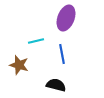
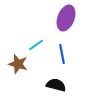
cyan line: moved 4 px down; rotated 21 degrees counterclockwise
brown star: moved 1 px left, 1 px up
